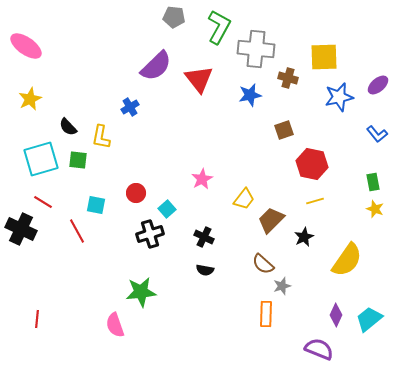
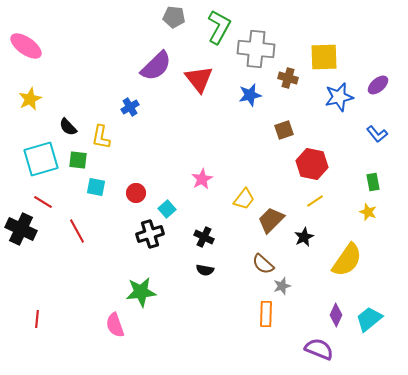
yellow line at (315, 201): rotated 18 degrees counterclockwise
cyan square at (96, 205): moved 18 px up
yellow star at (375, 209): moved 7 px left, 3 px down
